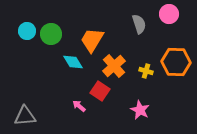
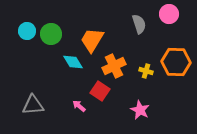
orange cross: rotated 15 degrees clockwise
gray triangle: moved 8 px right, 11 px up
